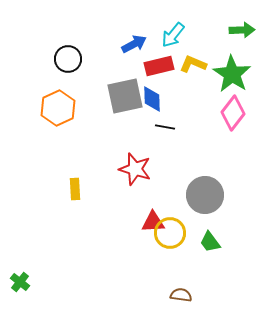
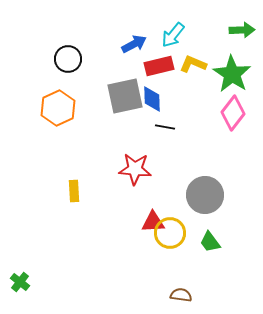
red star: rotated 12 degrees counterclockwise
yellow rectangle: moved 1 px left, 2 px down
